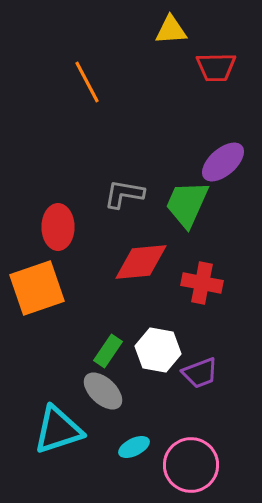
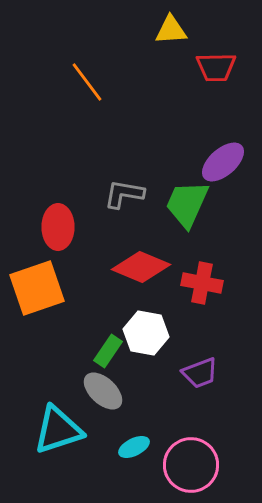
orange line: rotated 9 degrees counterclockwise
red diamond: moved 5 px down; rotated 28 degrees clockwise
white hexagon: moved 12 px left, 17 px up
